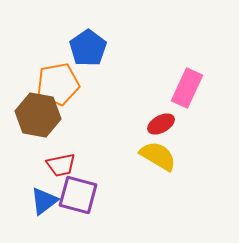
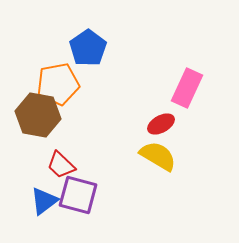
red trapezoid: rotated 56 degrees clockwise
